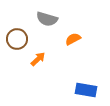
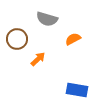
blue rectangle: moved 9 px left
